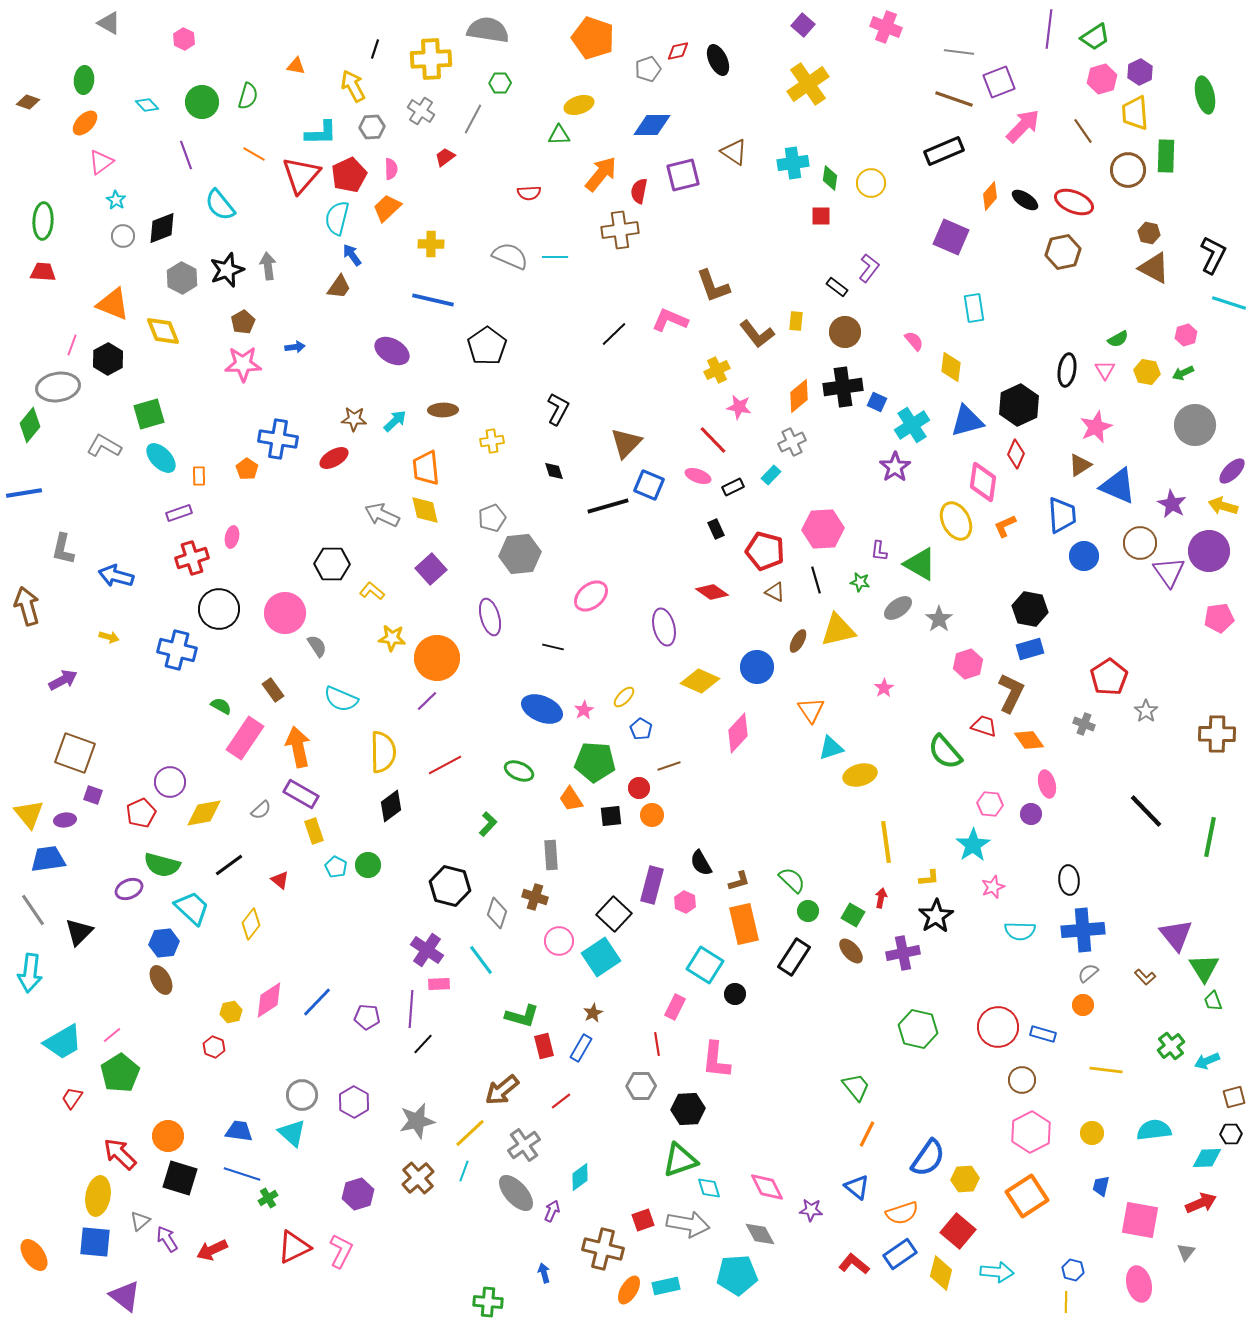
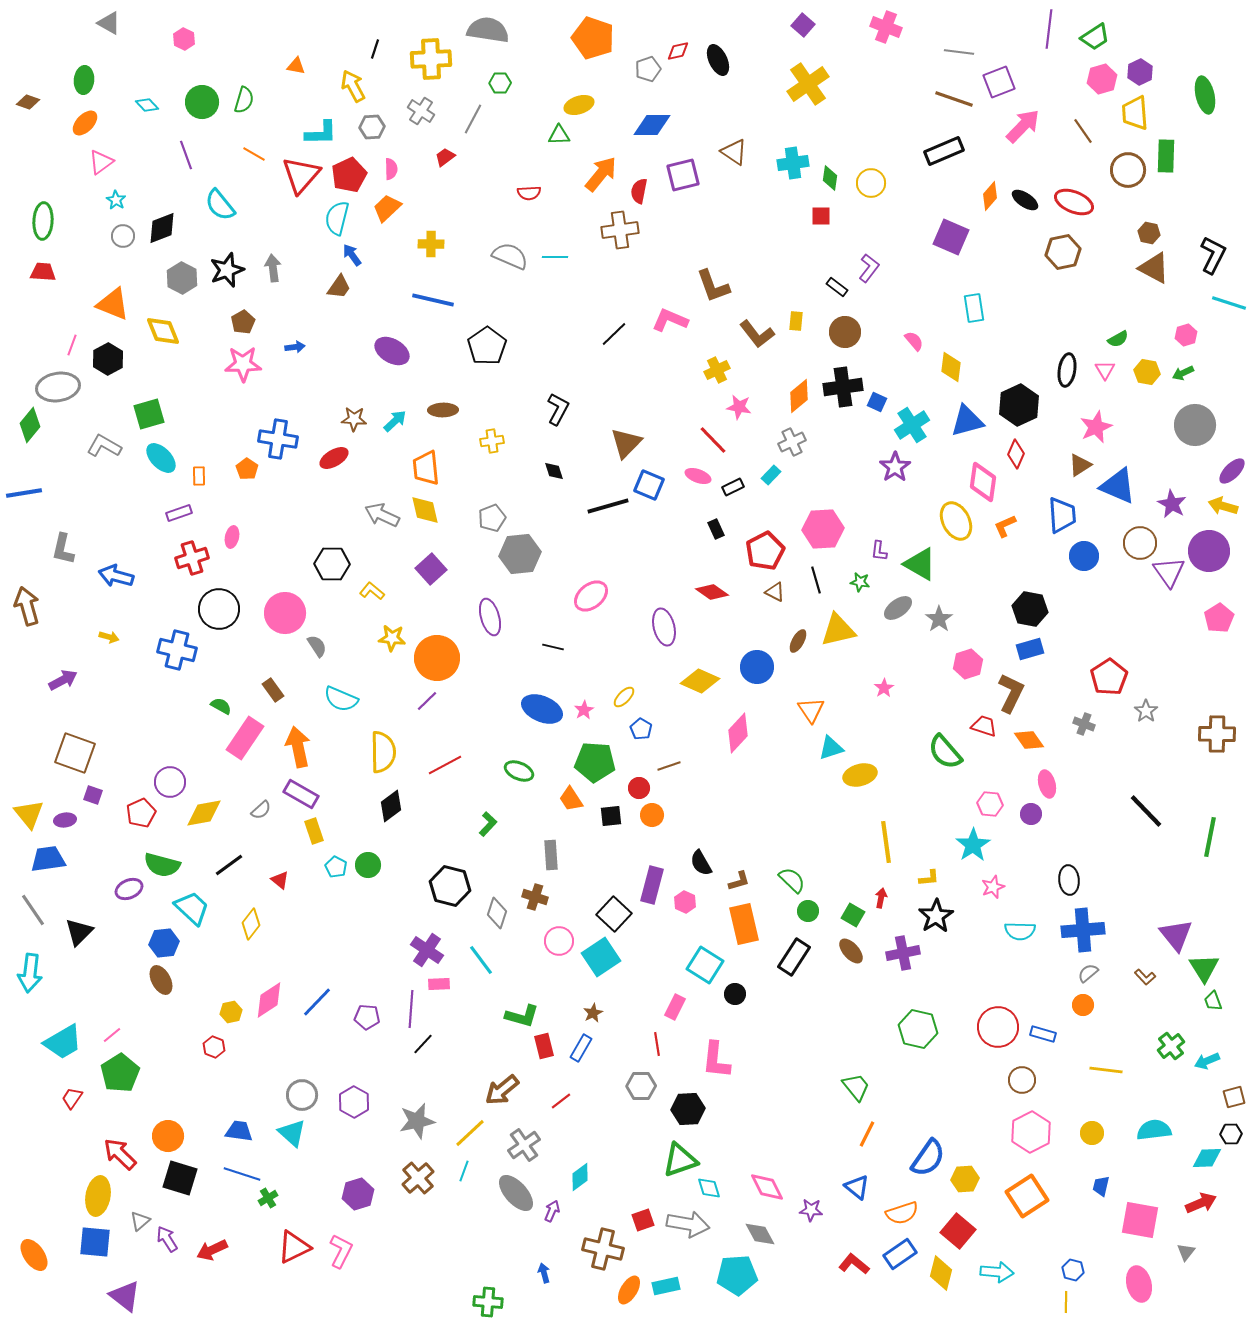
green semicircle at (248, 96): moved 4 px left, 4 px down
gray arrow at (268, 266): moved 5 px right, 2 px down
red pentagon at (765, 551): rotated 30 degrees clockwise
pink pentagon at (1219, 618): rotated 24 degrees counterclockwise
